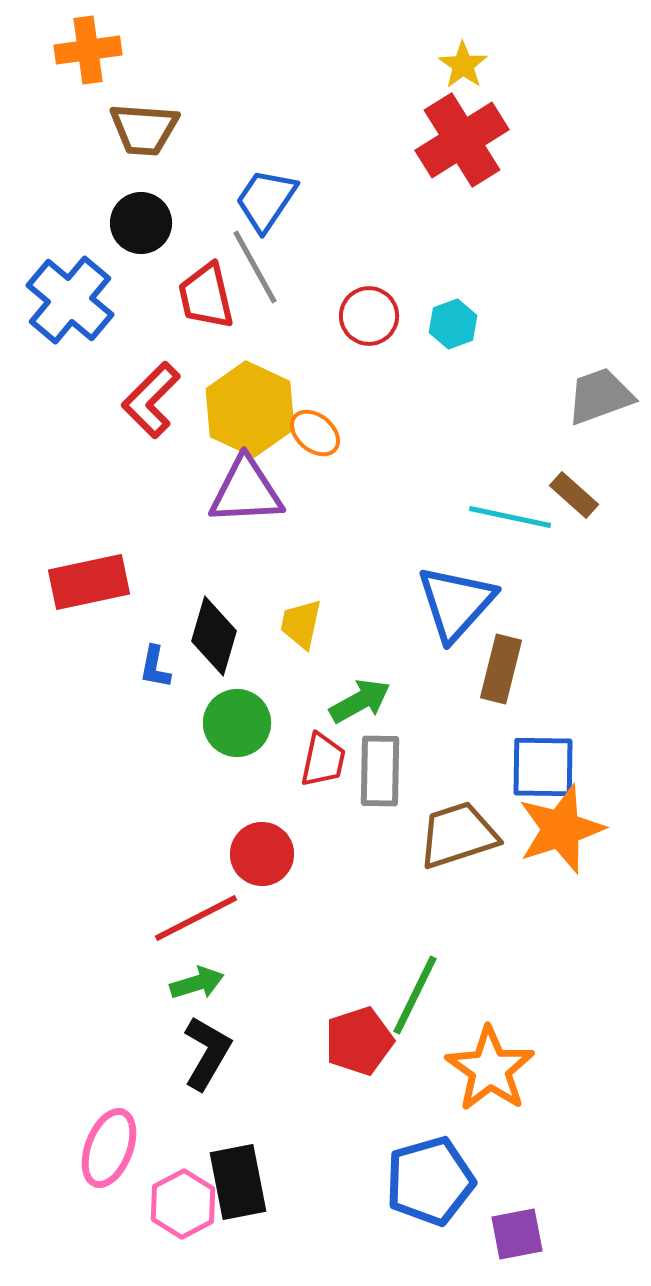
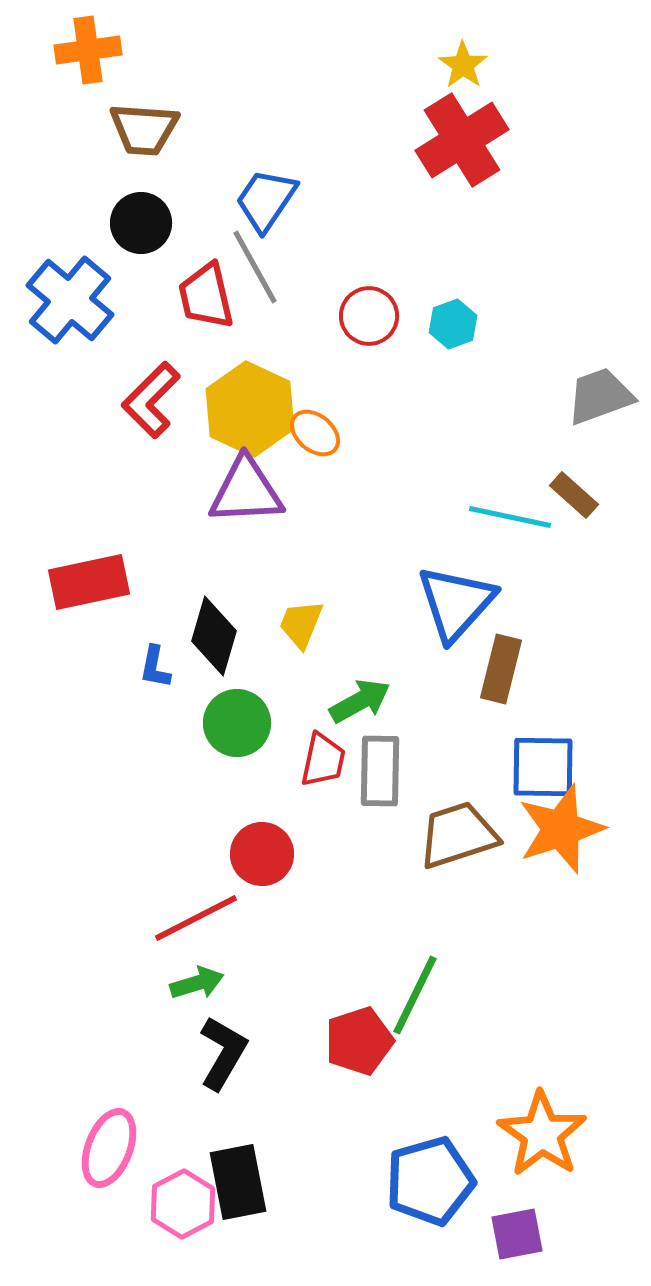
yellow trapezoid at (301, 624): rotated 10 degrees clockwise
black L-shape at (207, 1053): moved 16 px right
orange star at (490, 1069): moved 52 px right, 65 px down
